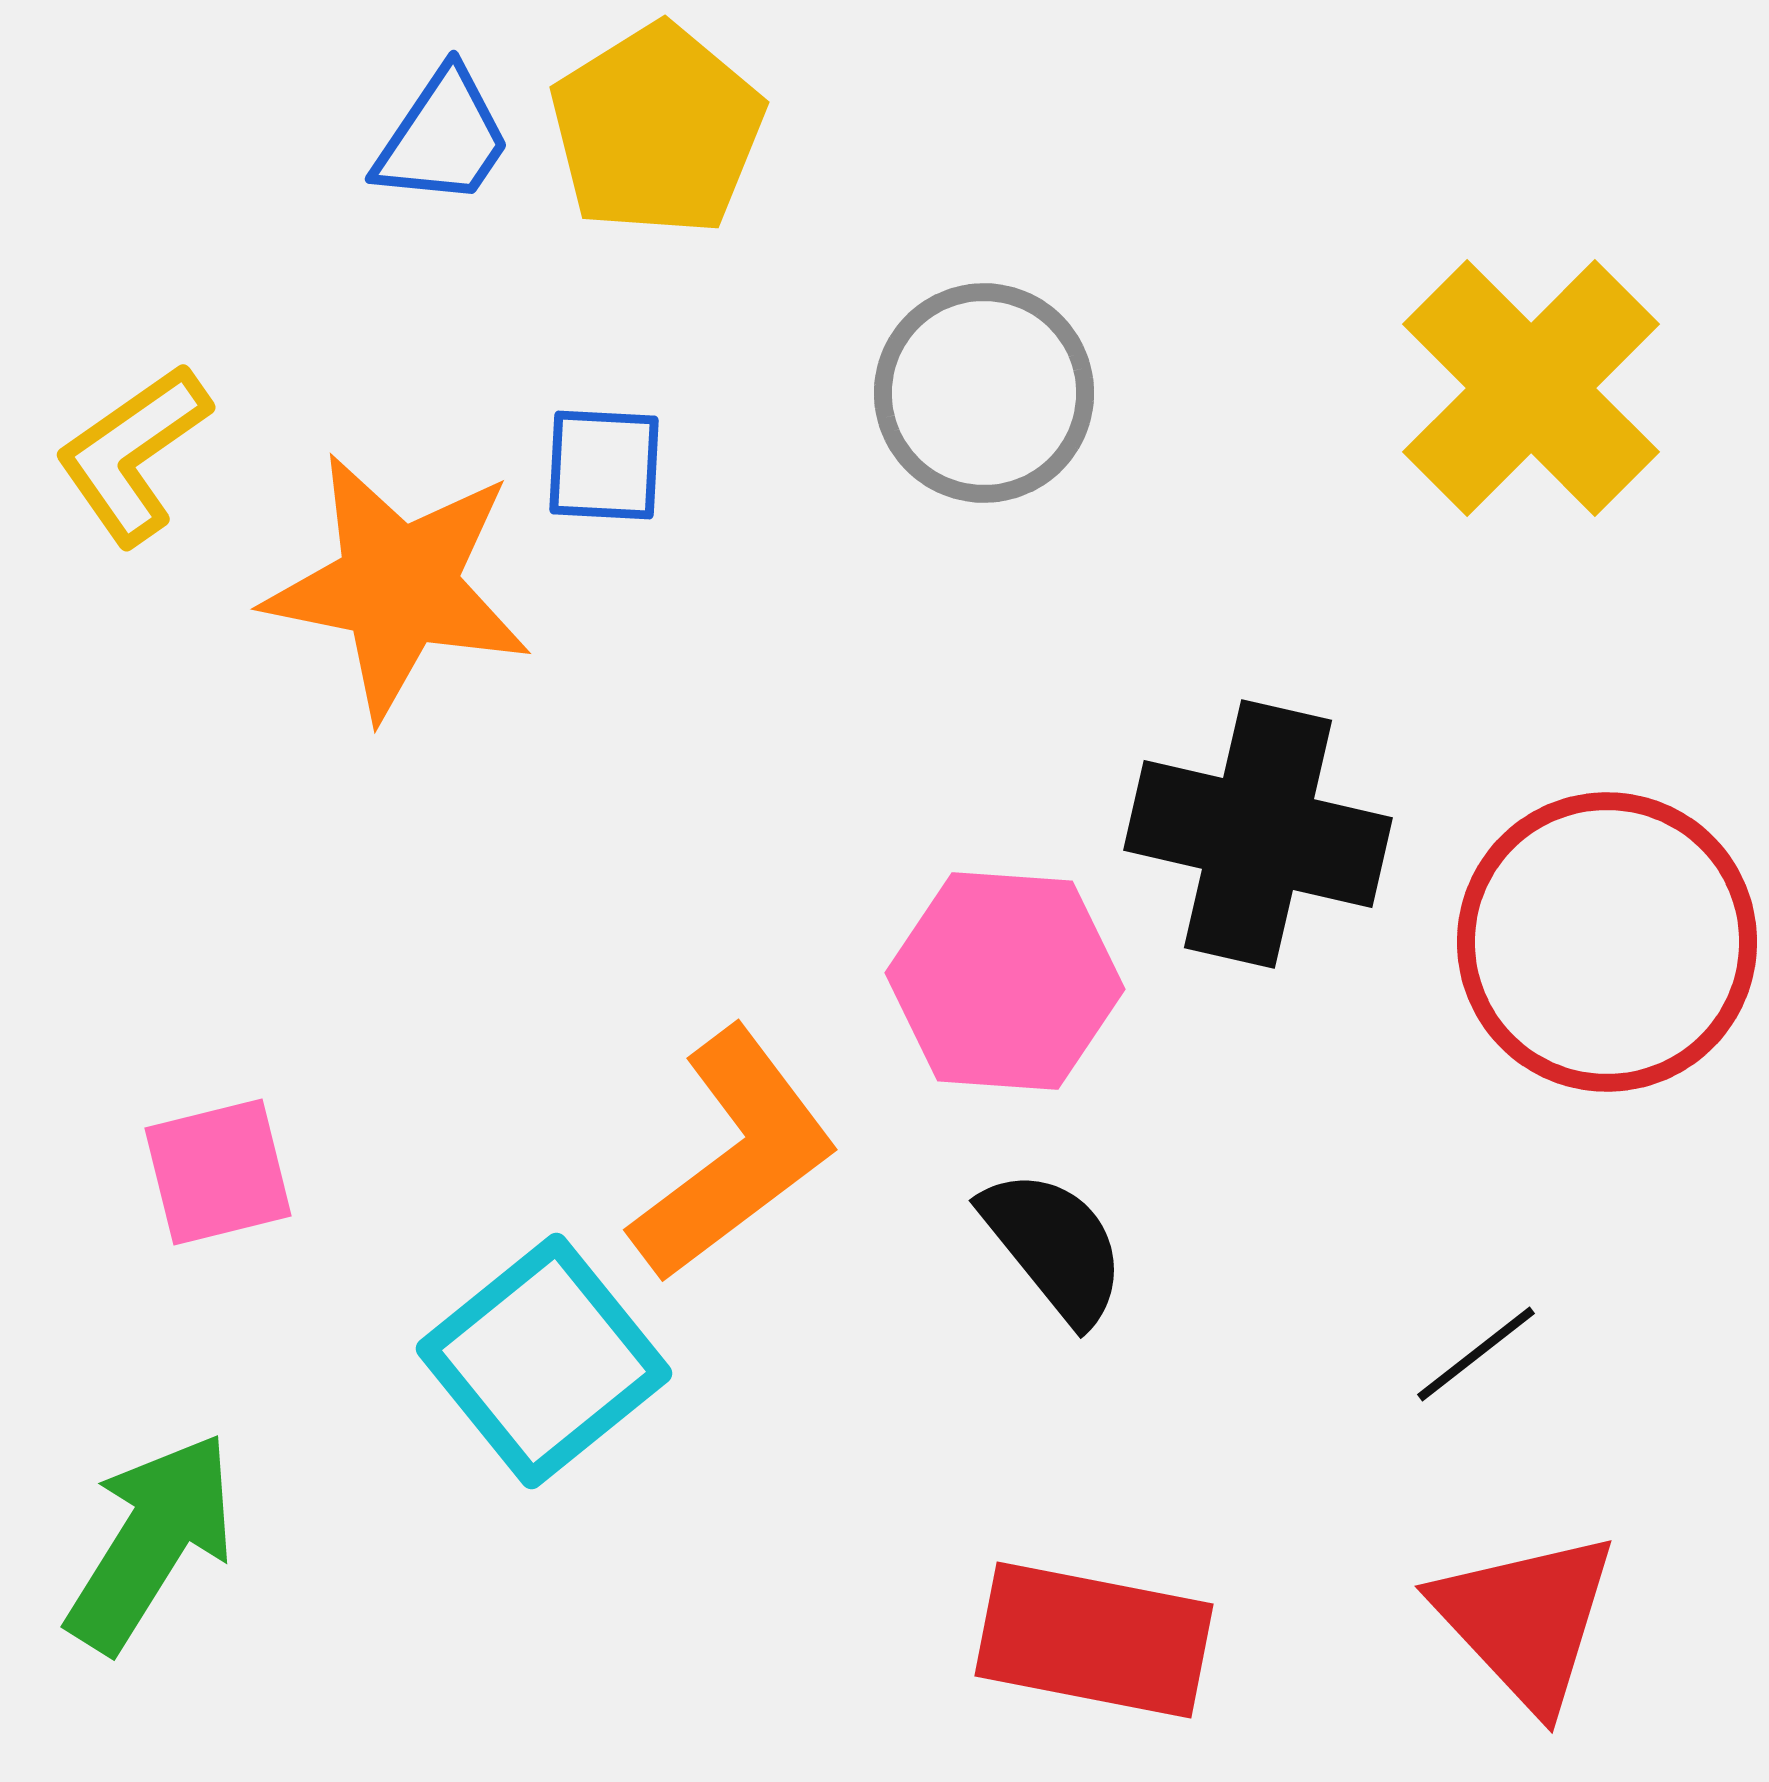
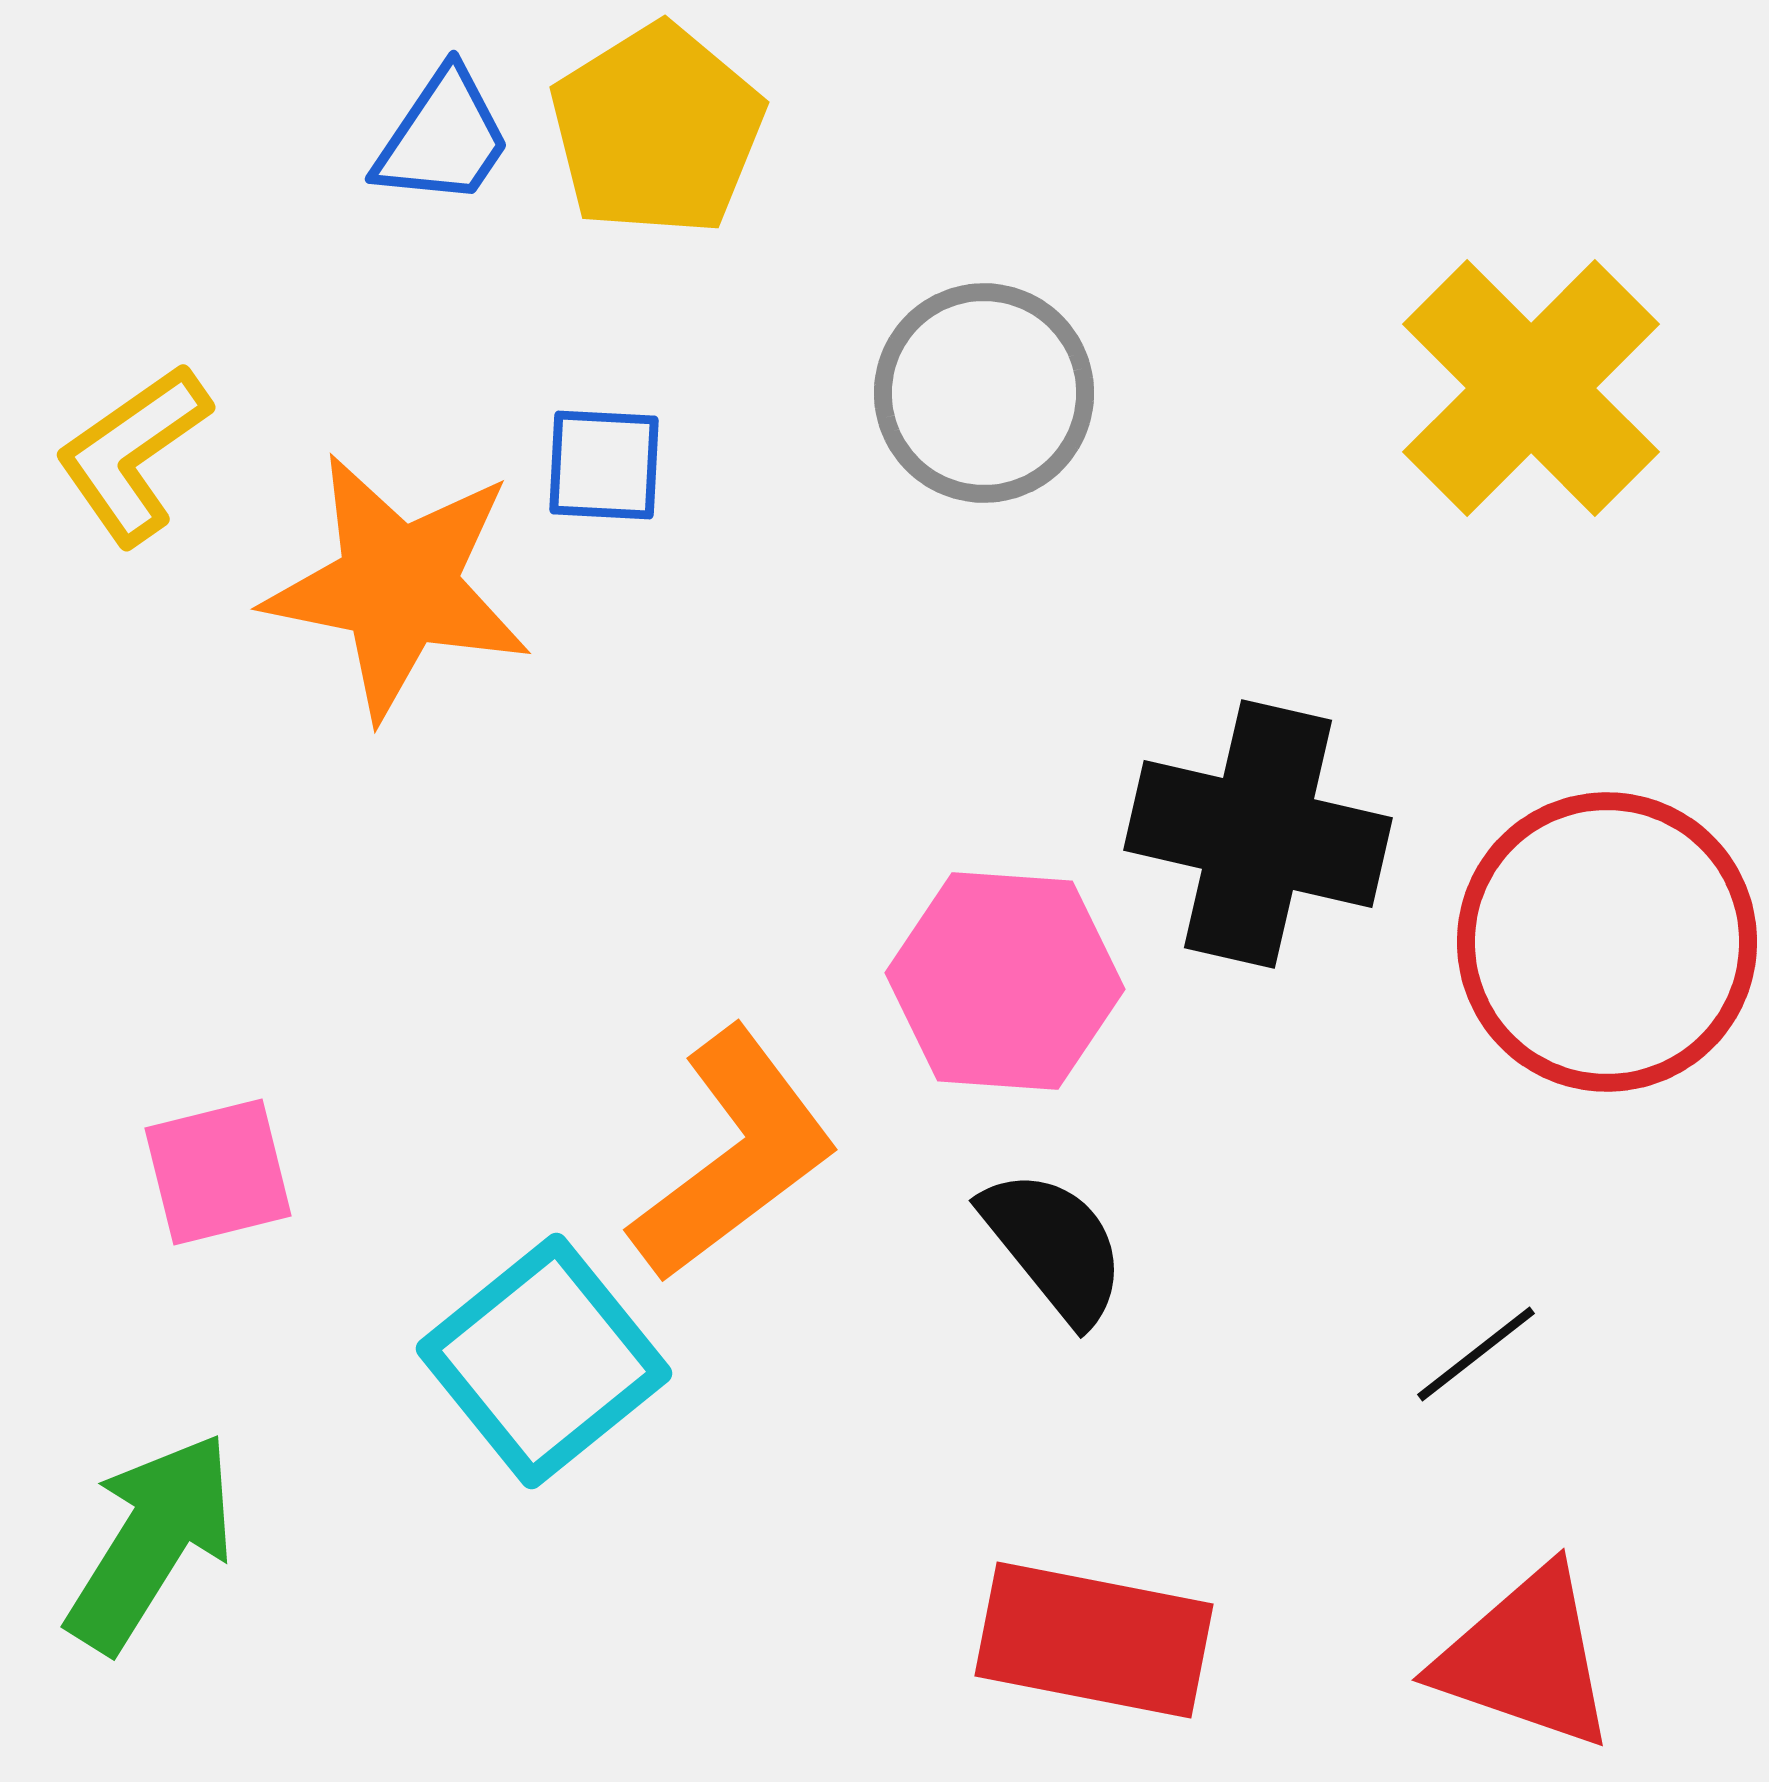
red triangle: moved 38 px down; rotated 28 degrees counterclockwise
